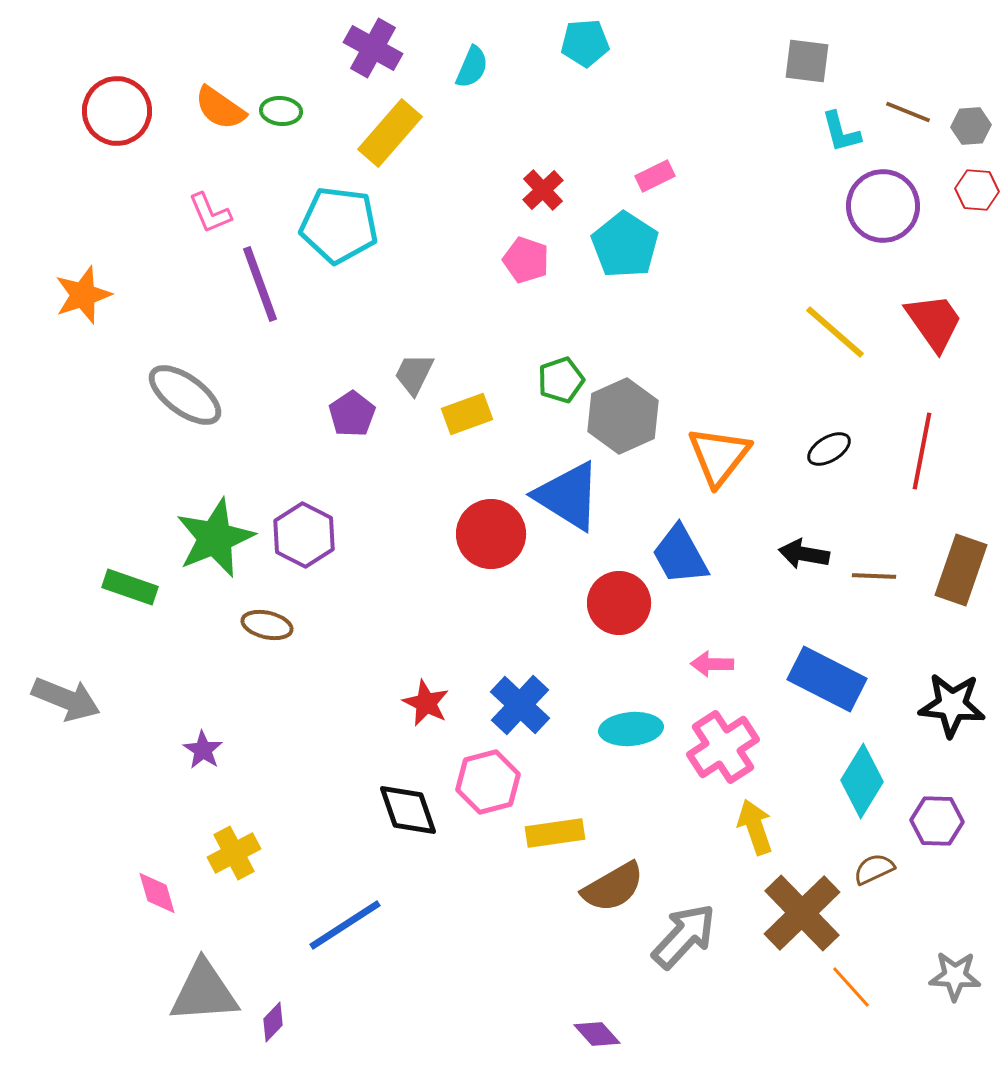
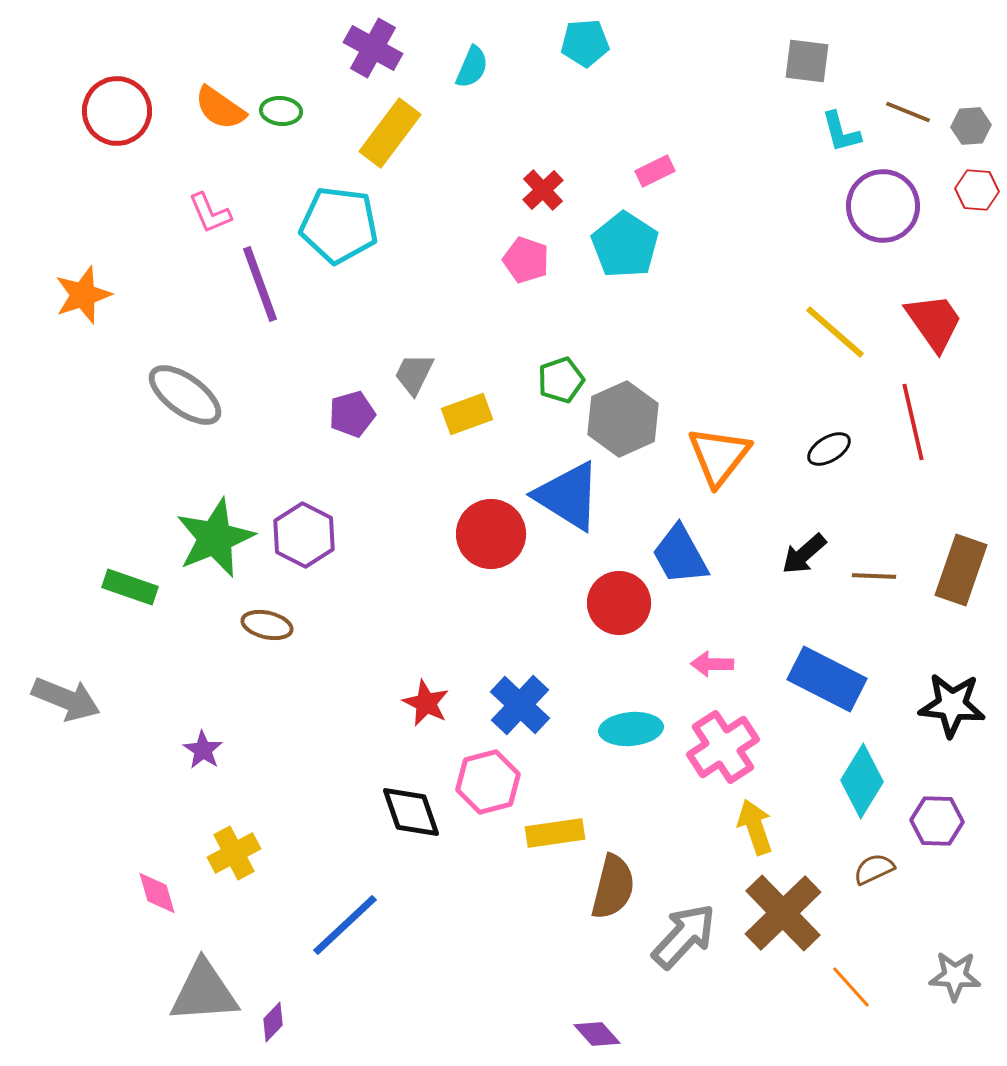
yellow rectangle at (390, 133): rotated 4 degrees counterclockwise
pink rectangle at (655, 176): moved 5 px up
purple pentagon at (352, 414): rotated 18 degrees clockwise
gray hexagon at (623, 416): moved 3 px down
red line at (922, 451): moved 9 px left, 29 px up; rotated 24 degrees counterclockwise
black arrow at (804, 554): rotated 51 degrees counterclockwise
black diamond at (408, 810): moved 3 px right, 2 px down
brown semicircle at (613, 887): rotated 46 degrees counterclockwise
brown cross at (802, 913): moved 19 px left
blue line at (345, 925): rotated 10 degrees counterclockwise
